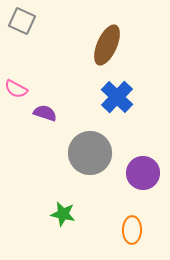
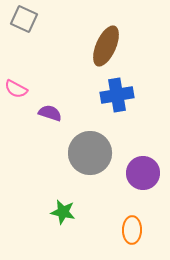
gray square: moved 2 px right, 2 px up
brown ellipse: moved 1 px left, 1 px down
blue cross: moved 2 px up; rotated 36 degrees clockwise
purple semicircle: moved 5 px right
green star: moved 2 px up
